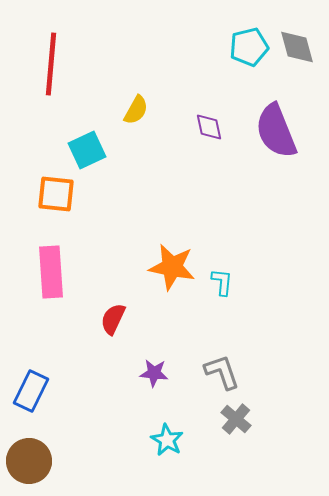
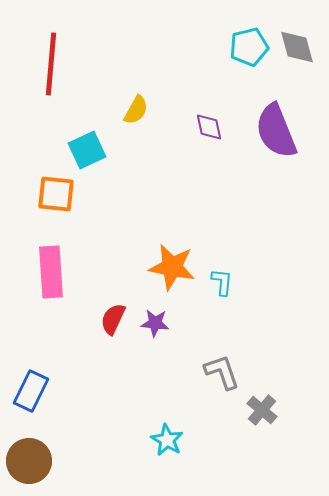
purple star: moved 1 px right, 50 px up
gray cross: moved 26 px right, 9 px up
